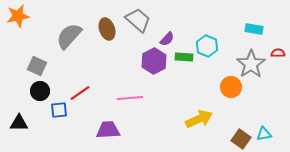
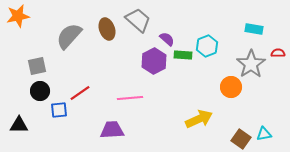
purple semicircle: rotated 91 degrees counterclockwise
cyan hexagon: rotated 15 degrees clockwise
green rectangle: moved 1 px left, 2 px up
gray square: rotated 36 degrees counterclockwise
black triangle: moved 2 px down
purple trapezoid: moved 4 px right
